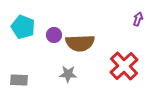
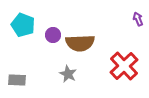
purple arrow: rotated 40 degrees counterclockwise
cyan pentagon: moved 2 px up
purple circle: moved 1 px left
gray star: rotated 24 degrees clockwise
gray rectangle: moved 2 px left
